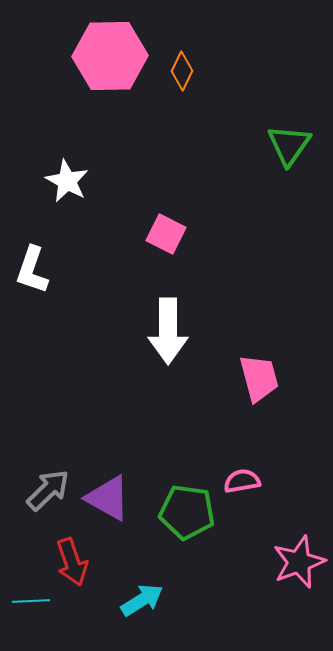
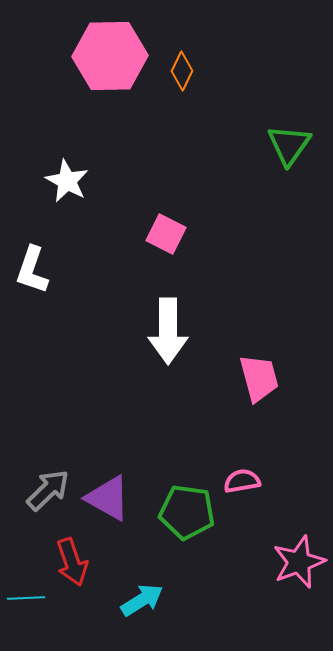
cyan line: moved 5 px left, 3 px up
